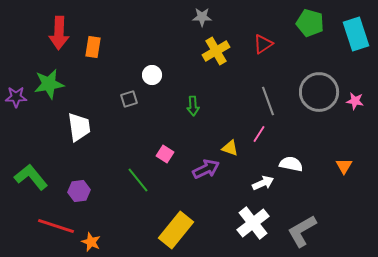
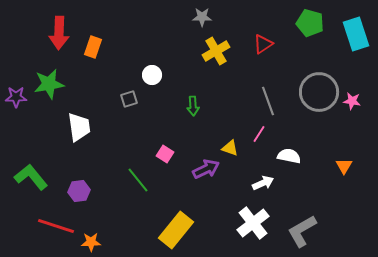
orange rectangle: rotated 10 degrees clockwise
pink star: moved 3 px left
white semicircle: moved 2 px left, 8 px up
orange star: rotated 24 degrees counterclockwise
